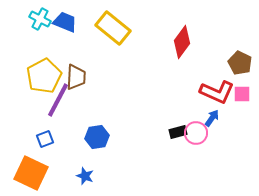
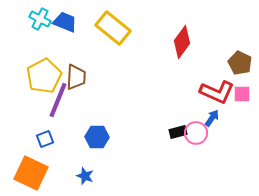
purple line: rotated 6 degrees counterclockwise
blue hexagon: rotated 10 degrees clockwise
